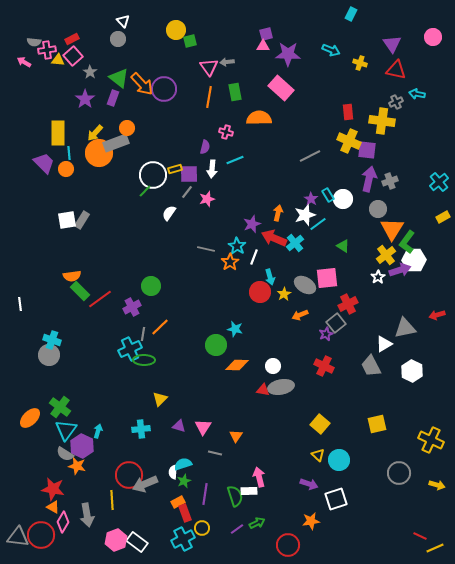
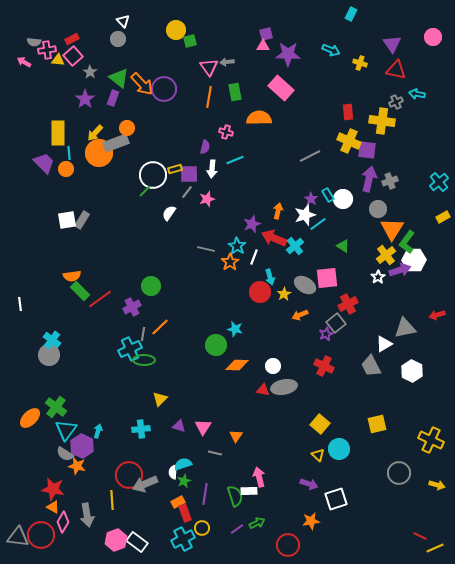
orange arrow at (278, 213): moved 2 px up
cyan cross at (295, 243): moved 3 px down
cyan cross at (52, 340): rotated 18 degrees clockwise
gray ellipse at (281, 387): moved 3 px right
green cross at (60, 407): moved 4 px left
cyan circle at (339, 460): moved 11 px up
